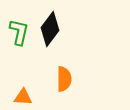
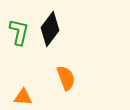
orange semicircle: moved 2 px right, 1 px up; rotated 20 degrees counterclockwise
